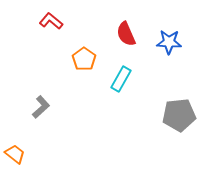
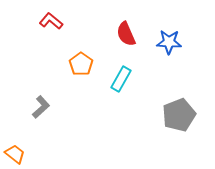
orange pentagon: moved 3 px left, 5 px down
gray pentagon: rotated 16 degrees counterclockwise
